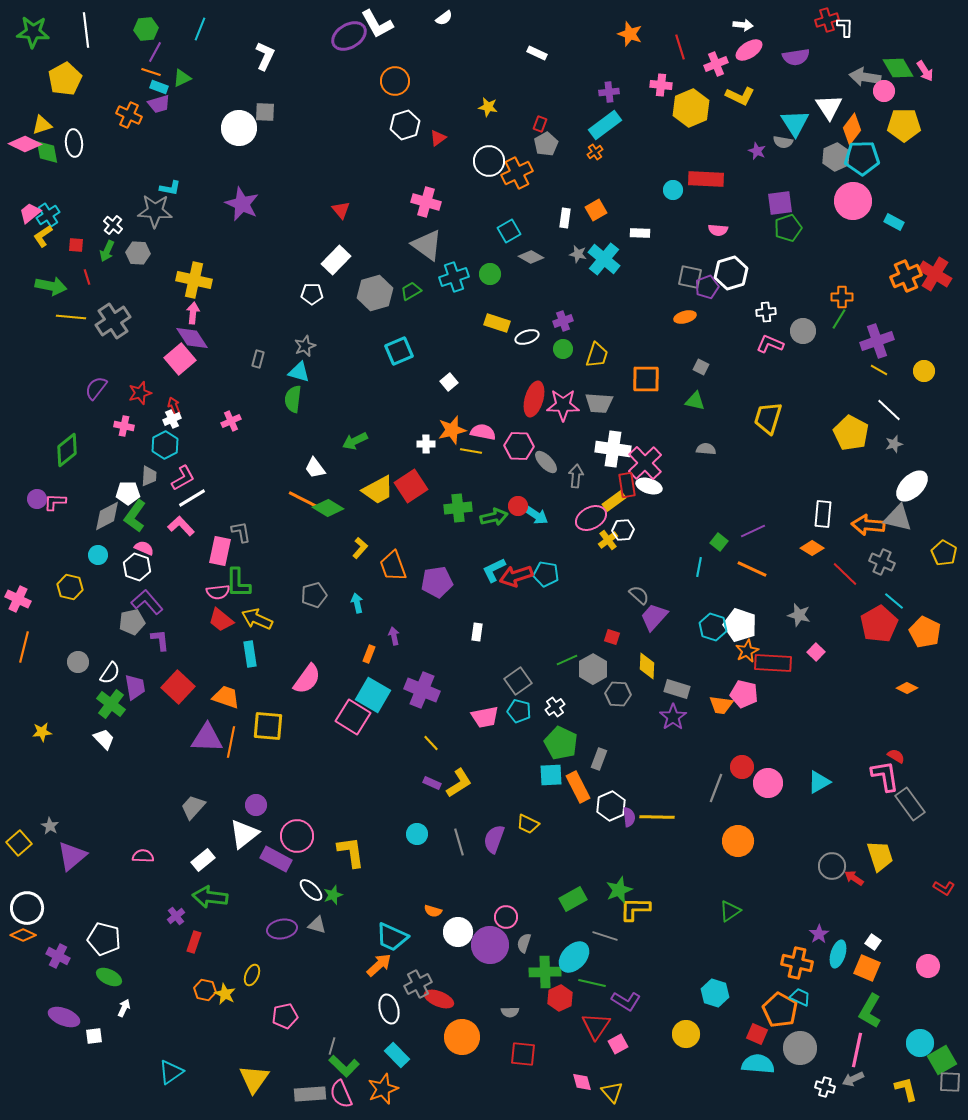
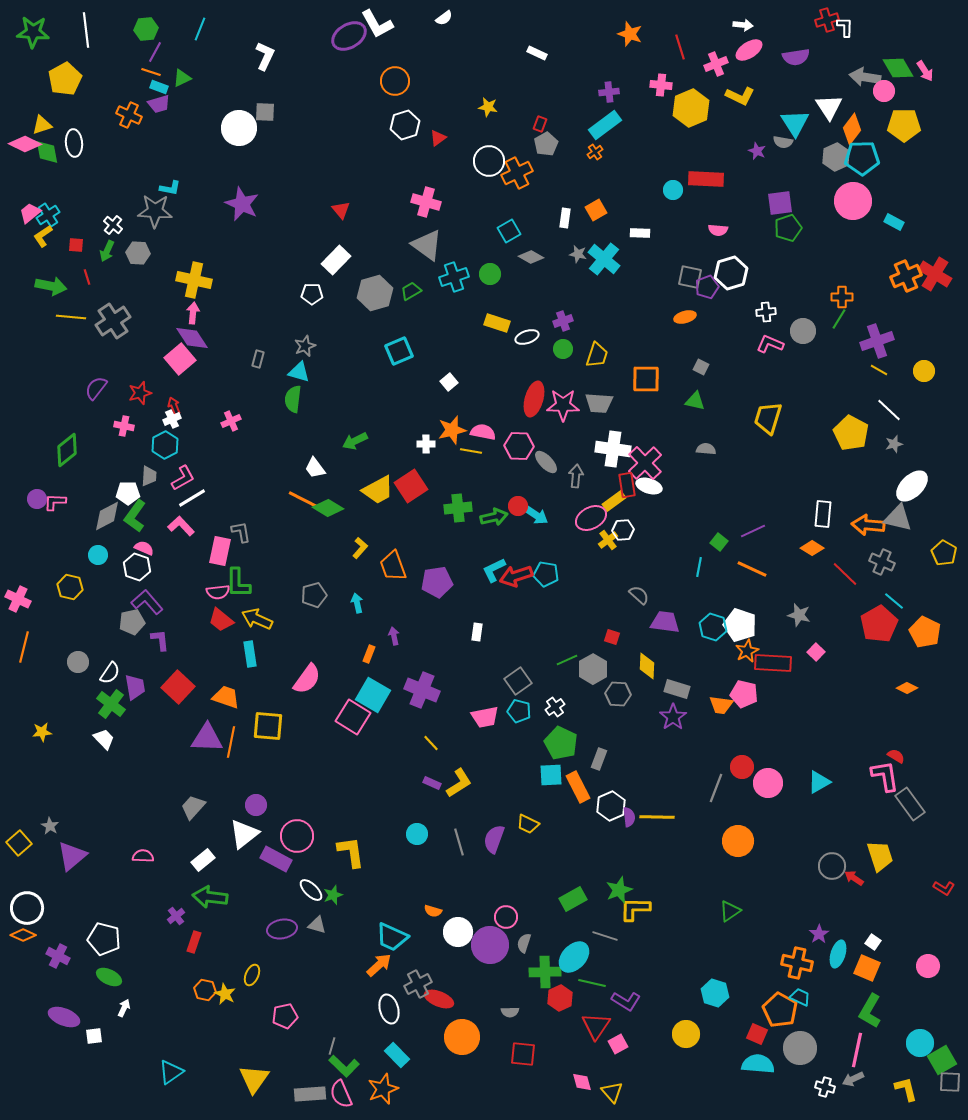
purple trapezoid at (654, 617): moved 11 px right, 5 px down; rotated 56 degrees clockwise
